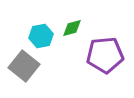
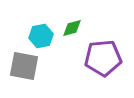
purple pentagon: moved 2 px left, 3 px down
gray square: rotated 28 degrees counterclockwise
